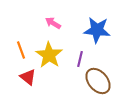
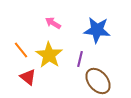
orange line: rotated 18 degrees counterclockwise
